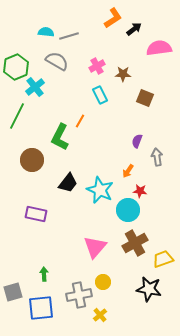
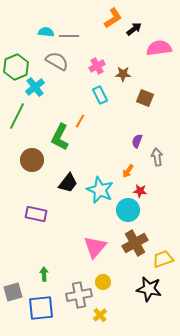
gray line: rotated 18 degrees clockwise
